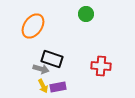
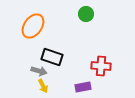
black rectangle: moved 2 px up
gray arrow: moved 2 px left, 2 px down
purple rectangle: moved 25 px right
